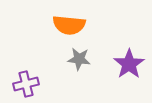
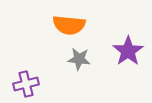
purple star: moved 1 px left, 13 px up
